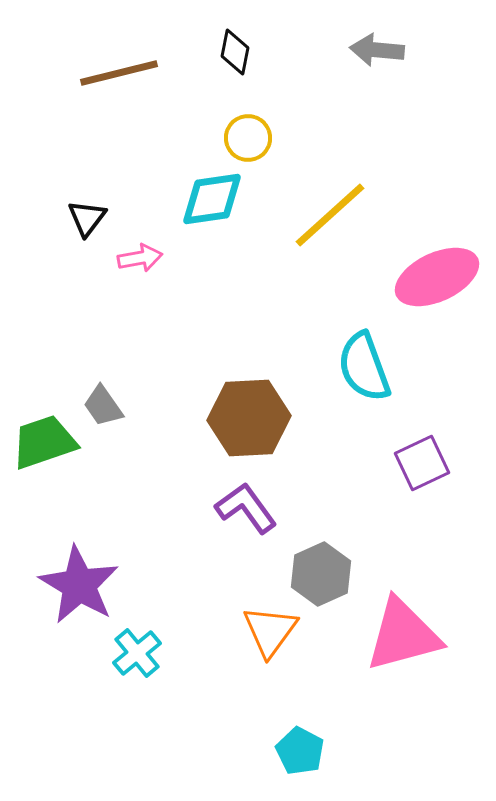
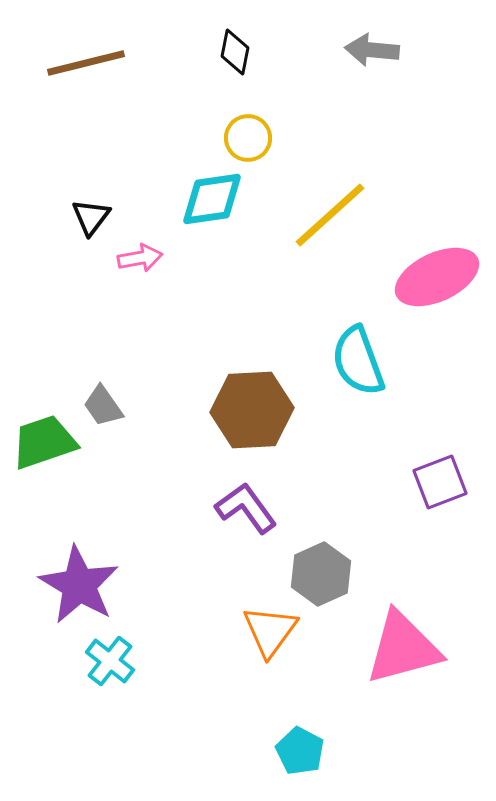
gray arrow: moved 5 px left
brown line: moved 33 px left, 10 px up
black triangle: moved 4 px right, 1 px up
cyan semicircle: moved 6 px left, 6 px up
brown hexagon: moved 3 px right, 8 px up
purple square: moved 18 px right, 19 px down; rotated 4 degrees clockwise
pink triangle: moved 13 px down
cyan cross: moved 27 px left, 8 px down; rotated 12 degrees counterclockwise
